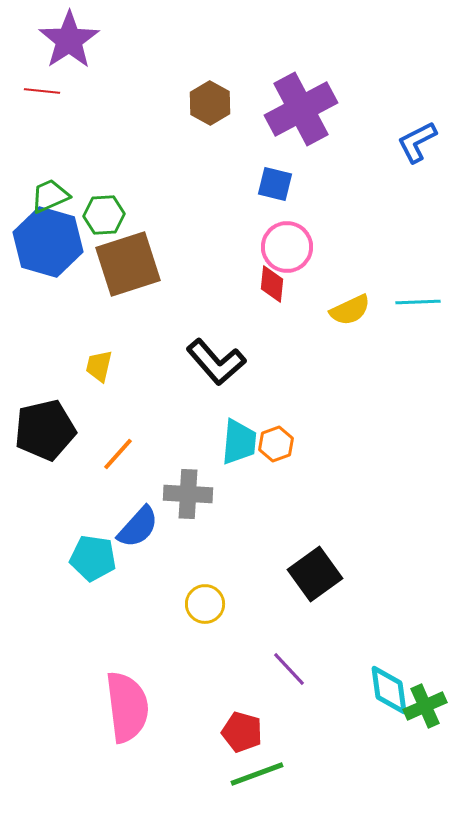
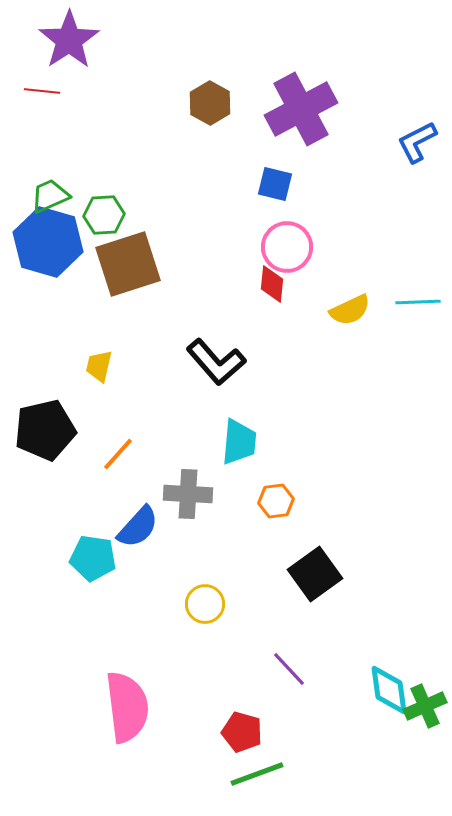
orange hexagon: moved 57 px down; rotated 12 degrees clockwise
